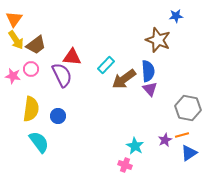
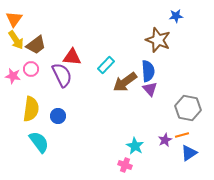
brown arrow: moved 1 px right, 3 px down
